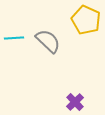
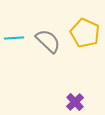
yellow pentagon: moved 1 px left, 13 px down
